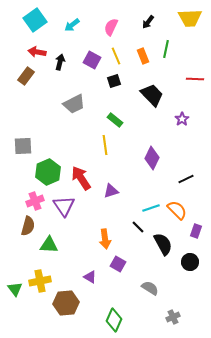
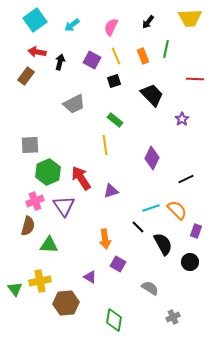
gray square at (23, 146): moved 7 px right, 1 px up
green diamond at (114, 320): rotated 15 degrees counterclockwise
